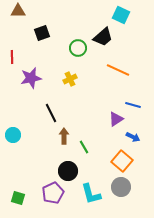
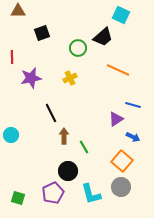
yellow cross: moved 1 px up
cyan circle: moved 2 px left
